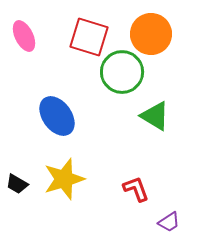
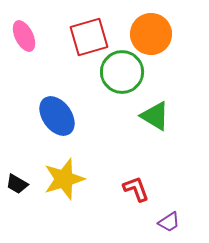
red square: rotated 33 degrees counterclockwise
